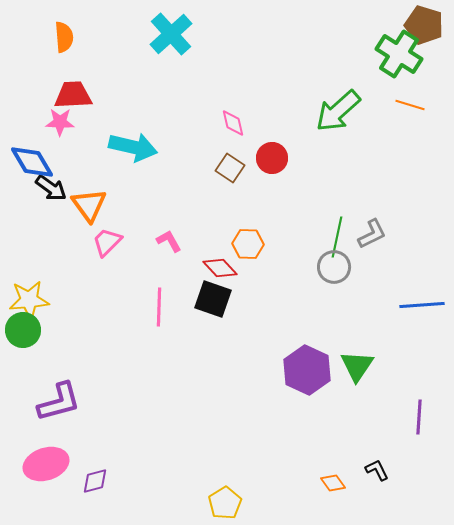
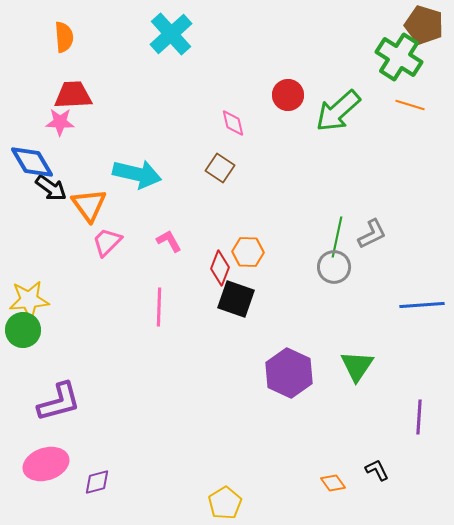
green cross: moved 3 px down
cyan arrow: moved 4 px right, 27 px down
red circle: moved 16 px right, 63 px up
brown square: moved 10 px left
orange hexagon: moved 8 px down
red diamond: rotated 64 degrees clockwise
black square: moved 23 px right
purple hexagon: moved 18 px left, 3 px down
purple diamond: moved 2 px right, 1 px down
